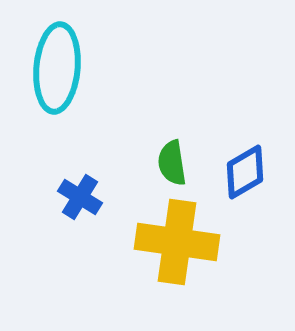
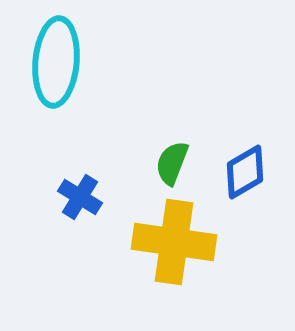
cyan ellipse: moved 1 px left, 6 px up
green semicircle: rotated 30 degrees clockwise
yellow cross: moved 3 px left
